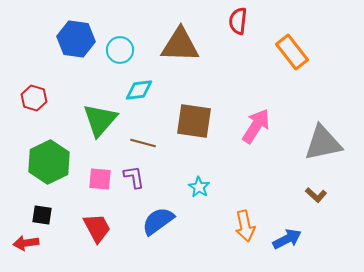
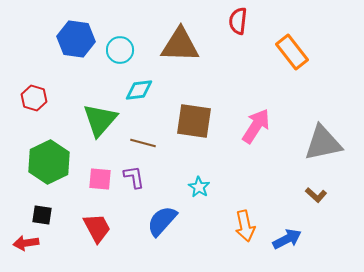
blue semicircle: moved 4 px right; rotated 12 degrees counterclockwise
